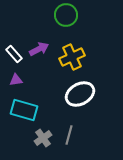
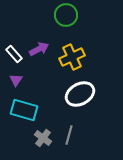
purple triangle: rotated 48 degrees counterclockwise
gray cross: rotated 18 degrees counterclockwise
